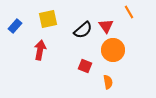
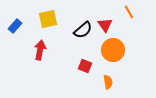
red triangle: moved 1 px left, 1 px up
